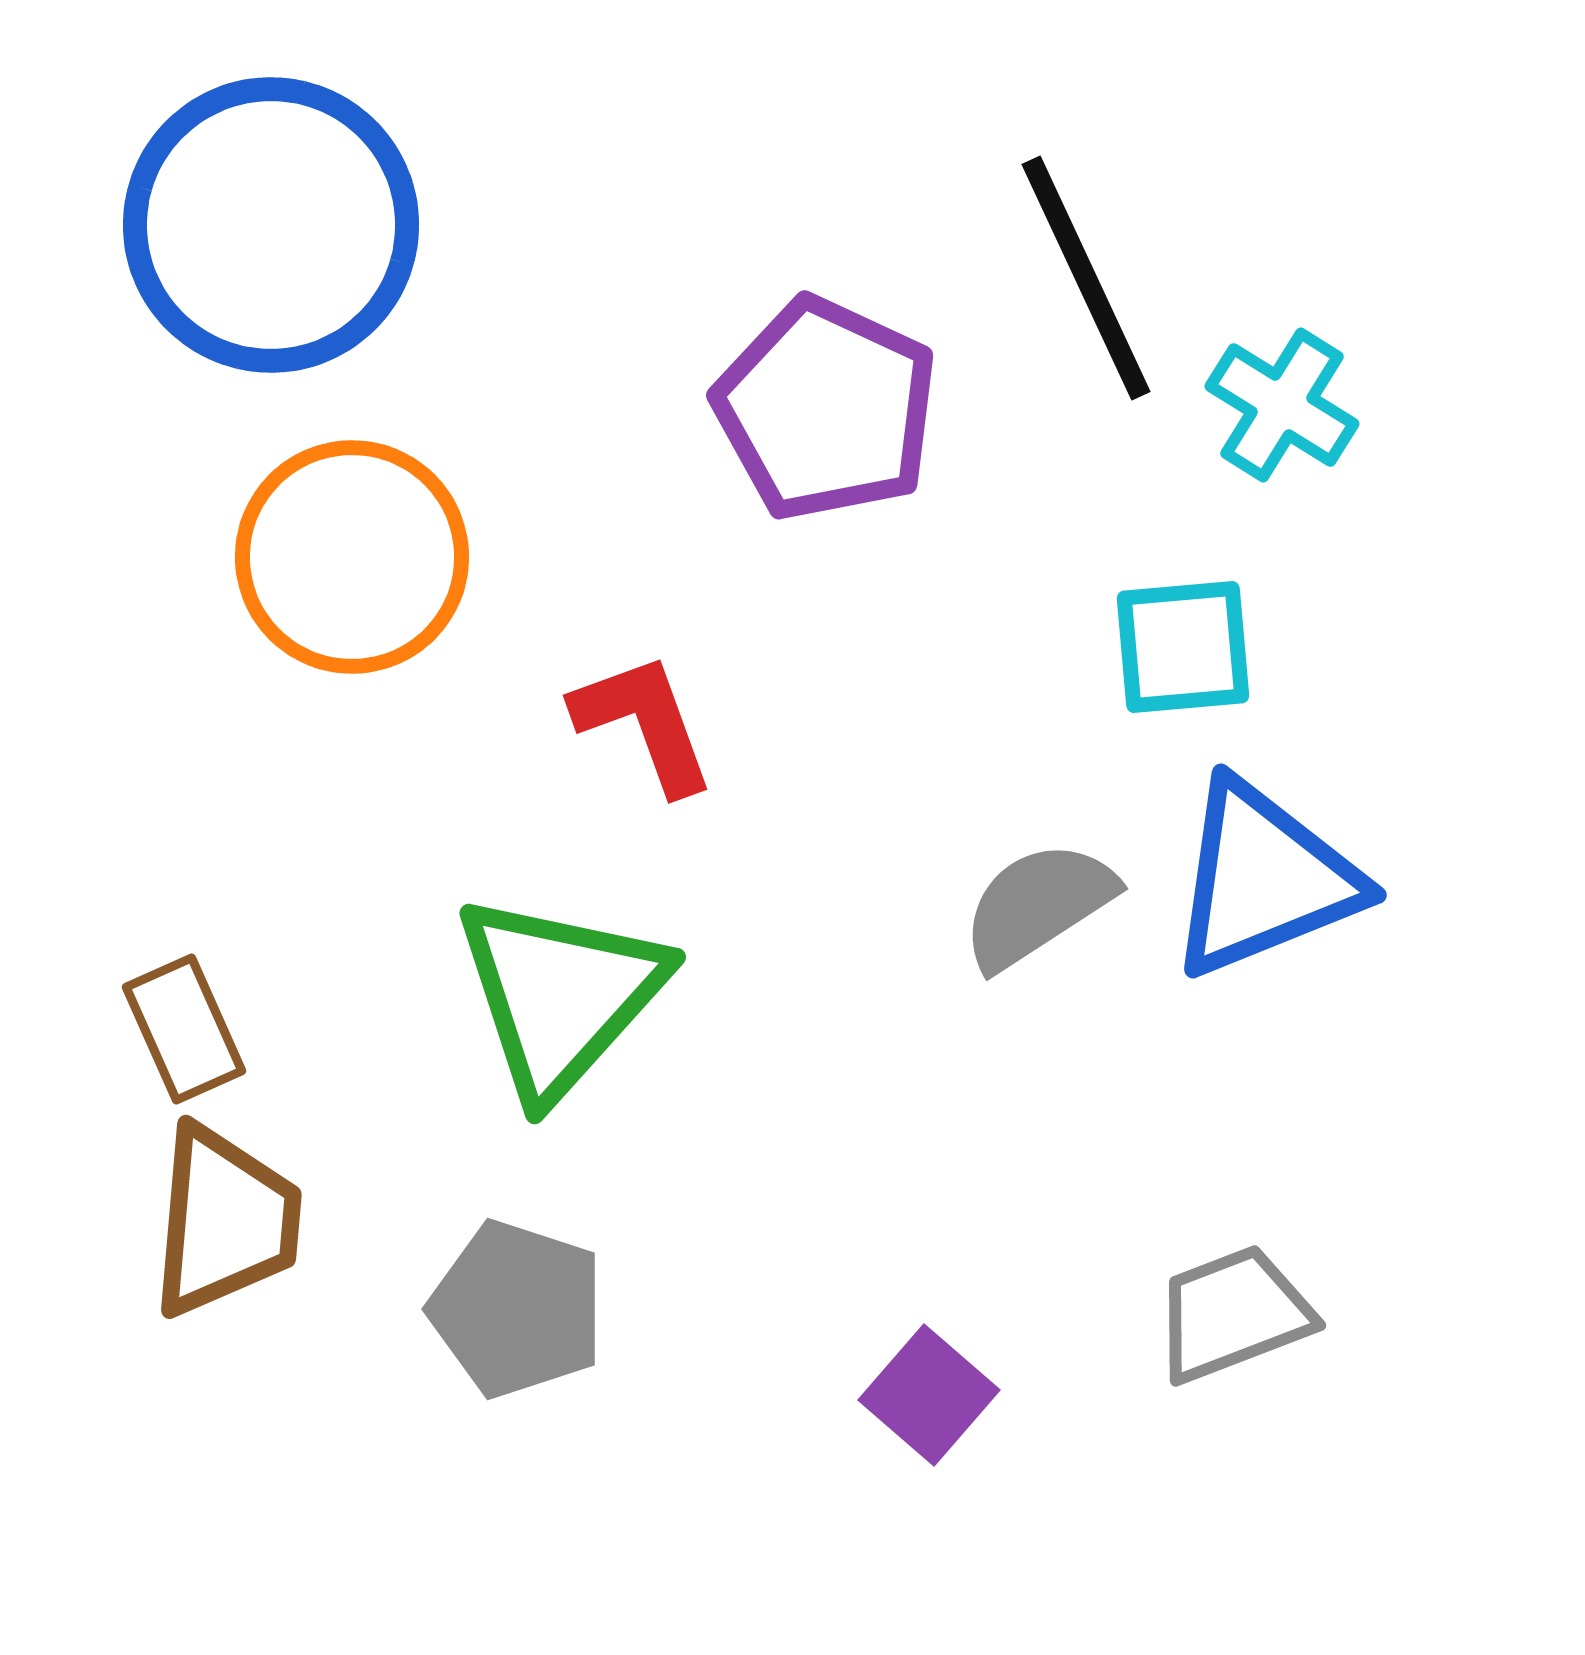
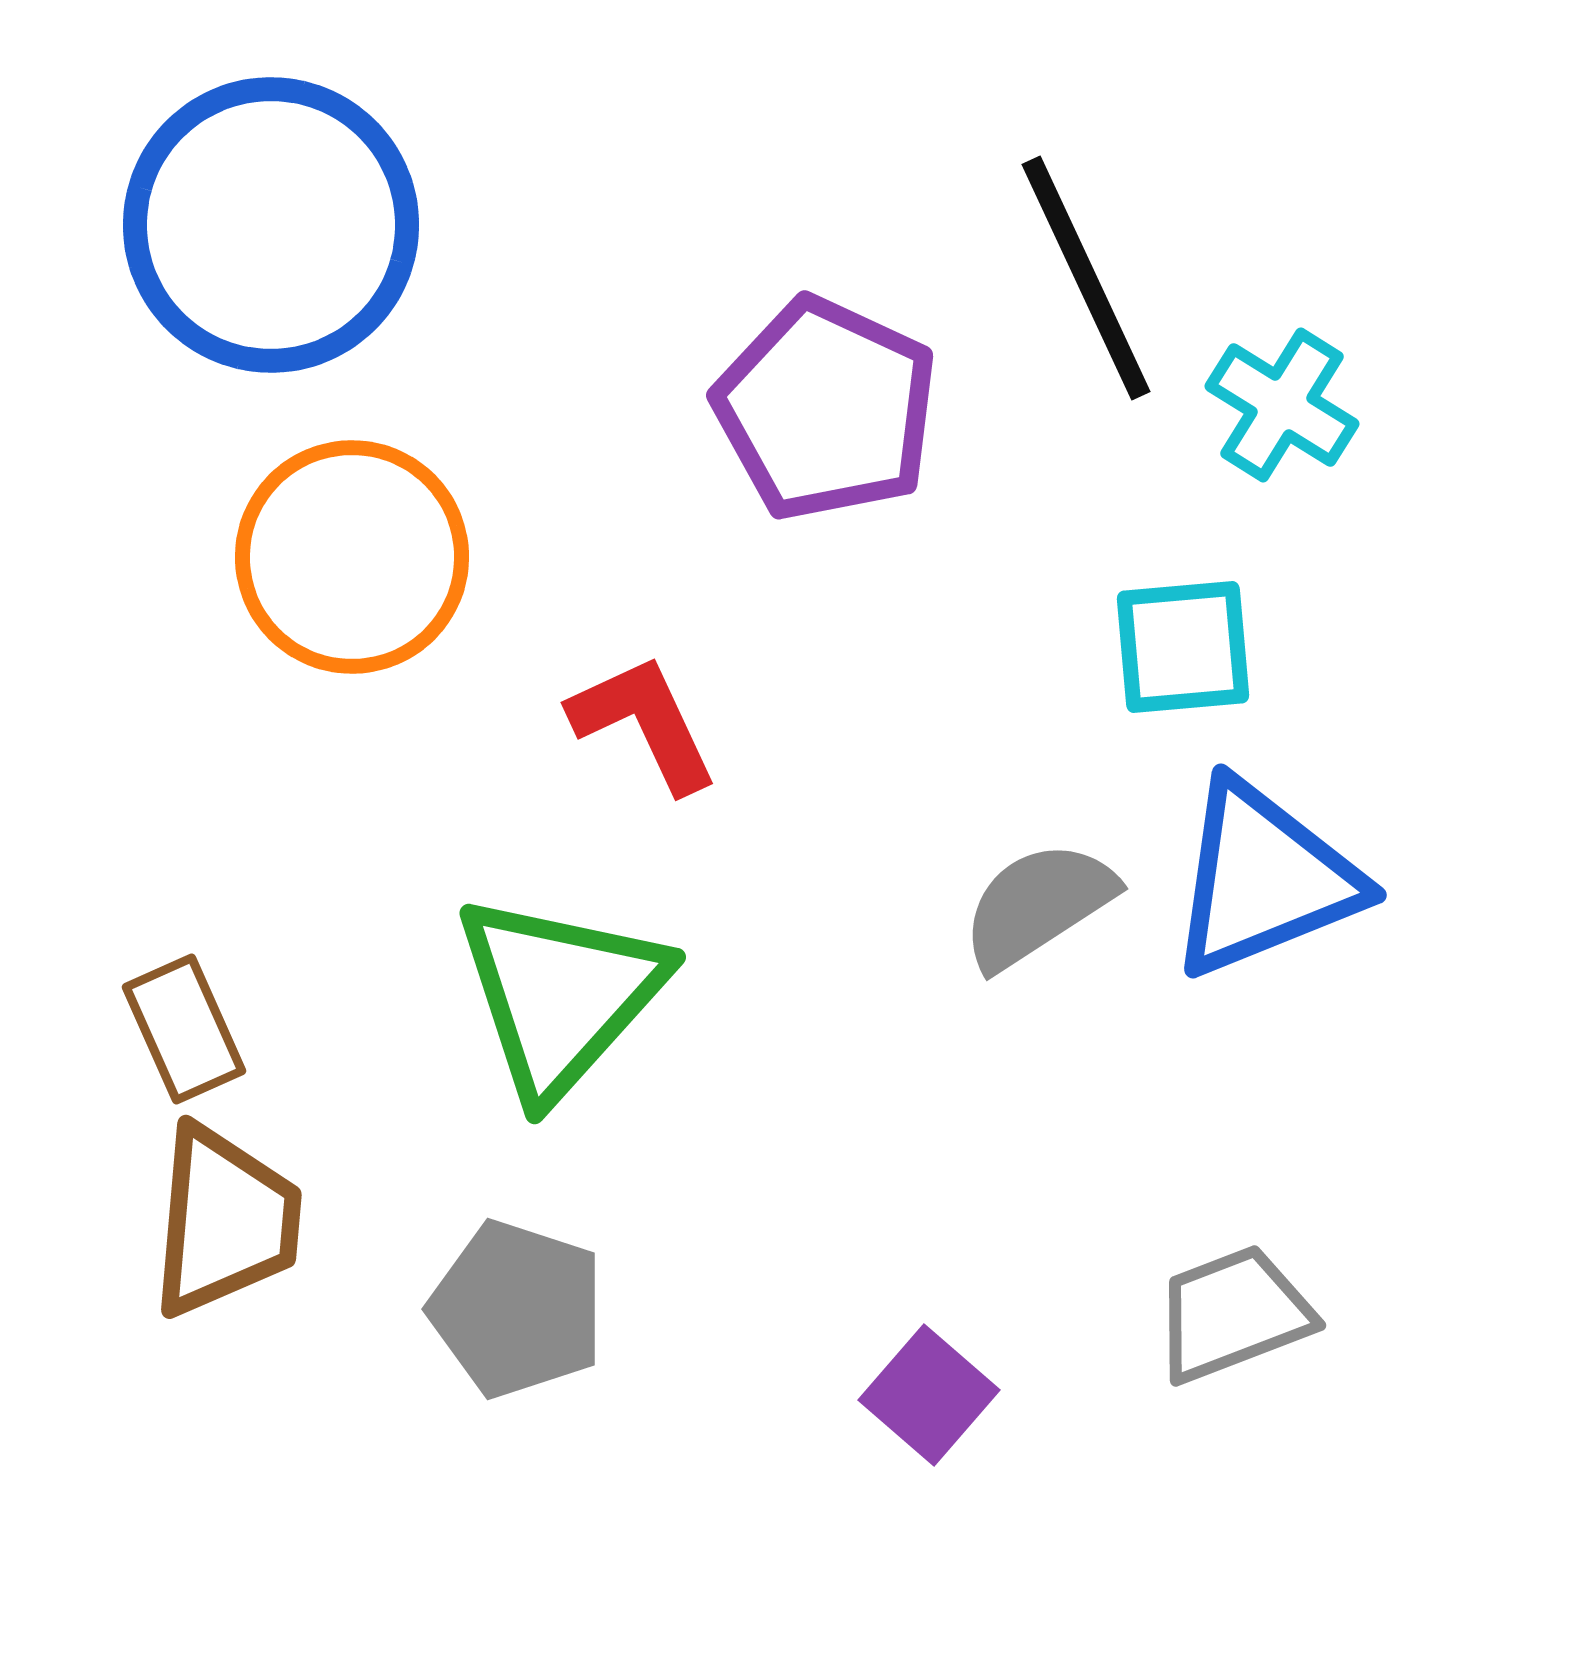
red L-shape: rotated 5 degrees counterclockwise
